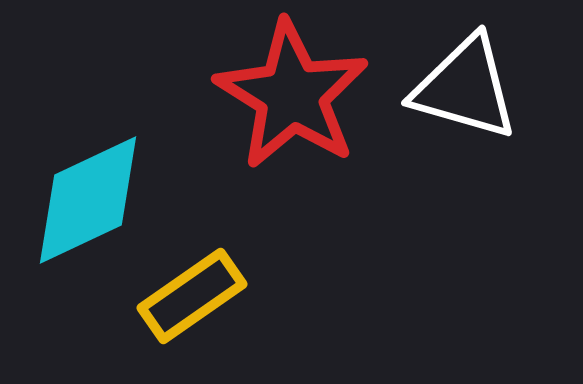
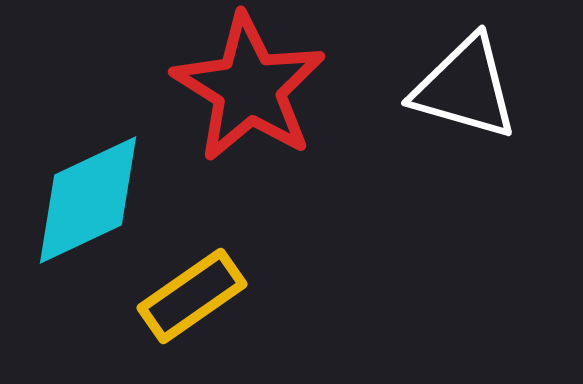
red star: moved 43 px left, 7 px up
